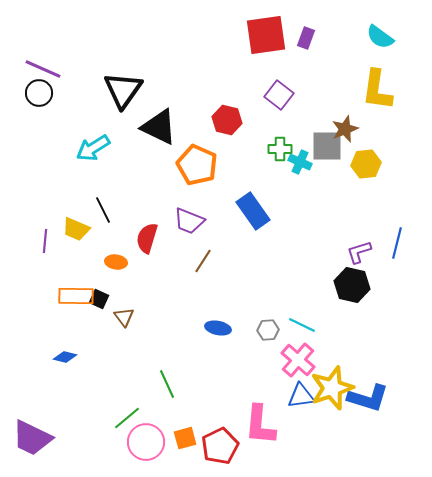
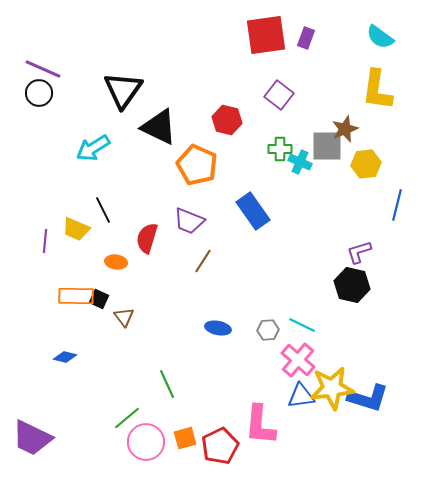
blue line at (397, 243): moved 38 px up
yellow star at (332, 388): rotated 12 degrees clockwise
